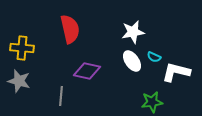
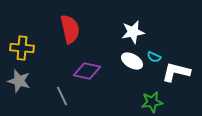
white ellipse: rotated 25 degrees counterclockwise
gray line: moved 1 px right; rotated 30 degrees counterclockwise
